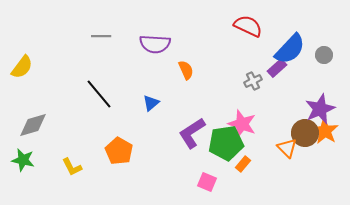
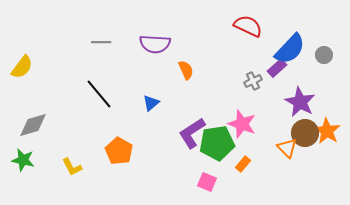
gray line: moved 6 px down
purple star: moved 20 px left, 7 px up; rotated 20 degrees counterclockwise
orange star: moved 2 px right
green pentagon: moved 9 px left
